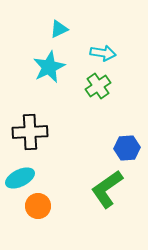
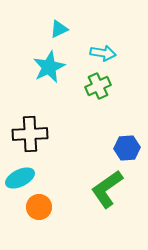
green cross: rotated 10 degrees clockwise
black cross: moved 2 px down
orange circle: moved 1 px right, 1 px down
